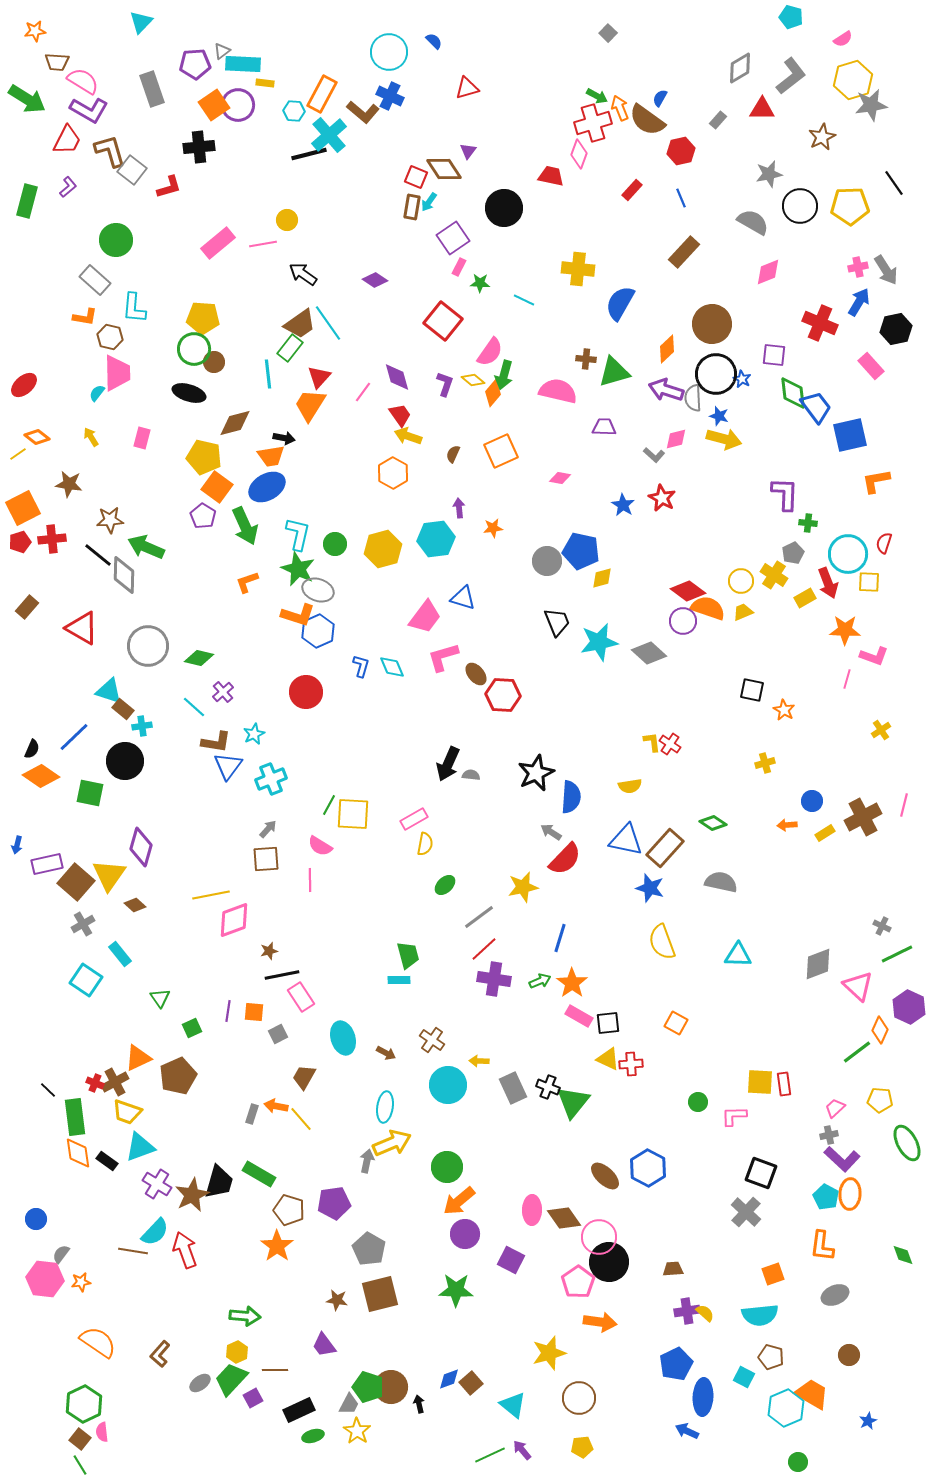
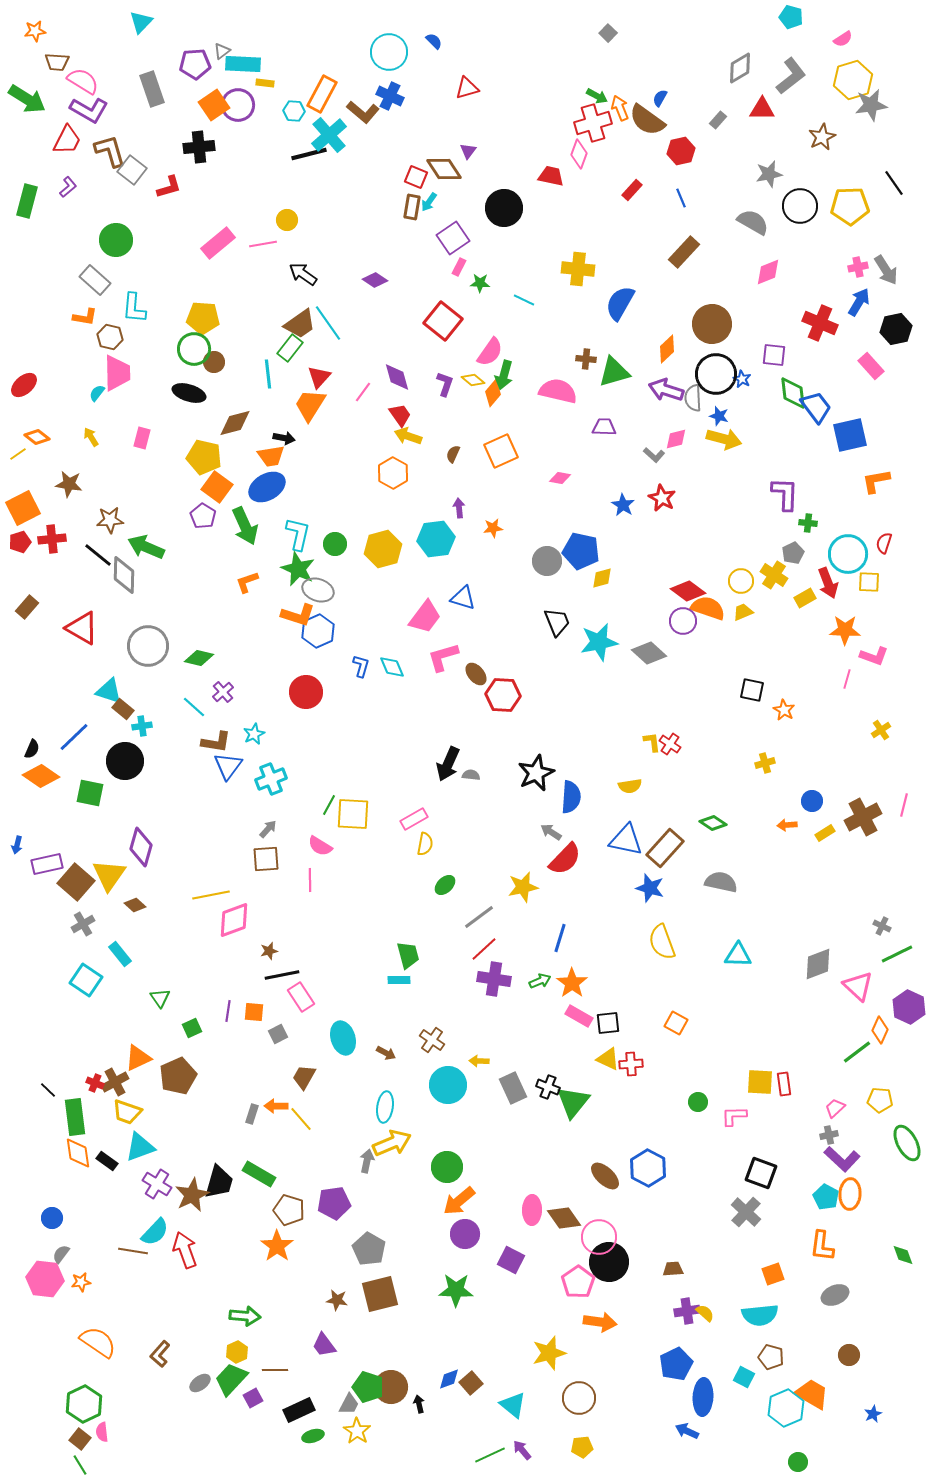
orange arrow at (276, 1106): rotated 10 degrees counterclockwise
blue circle at (36, 1219): moved 16 px right, 1 px up
blue star at (868, 1421): moved 5 px right, 7 px up
